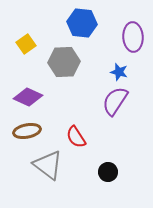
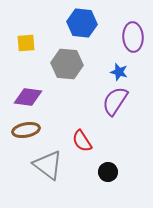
yellow square: moved 1 px up; rotated 30 degrees clockwise
gray hexagon: moved 3 px right, 2 px down; rotated 8 degrees clockwise
purple diamond: rotated 16 degrees counterclockwise
brown ellipse: moved 1 px left, 1 px up
red semicircle: moved 6 px right, 4 px down
